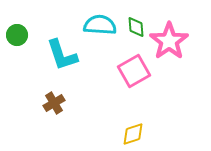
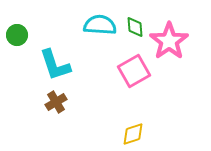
green diamond: moved 1 px left
cyan L-shape: moved 7 px left, 10 px down
brown cross: moved 2 px right, 1 px up
